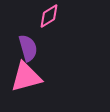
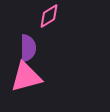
purple semicircle: rotated 16 degrees clockwise
